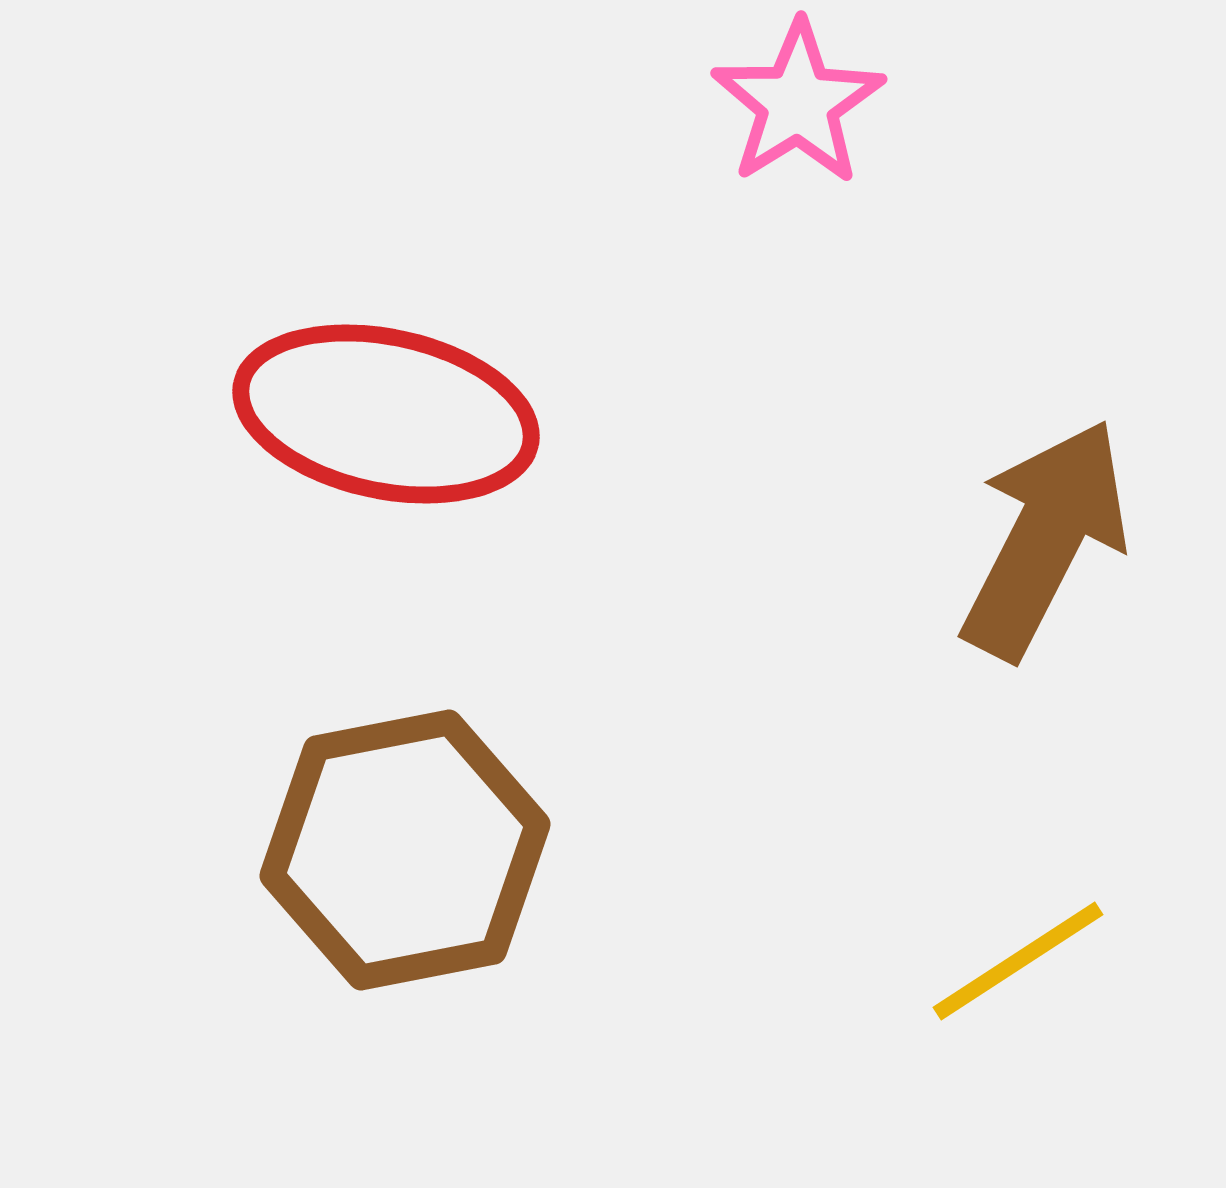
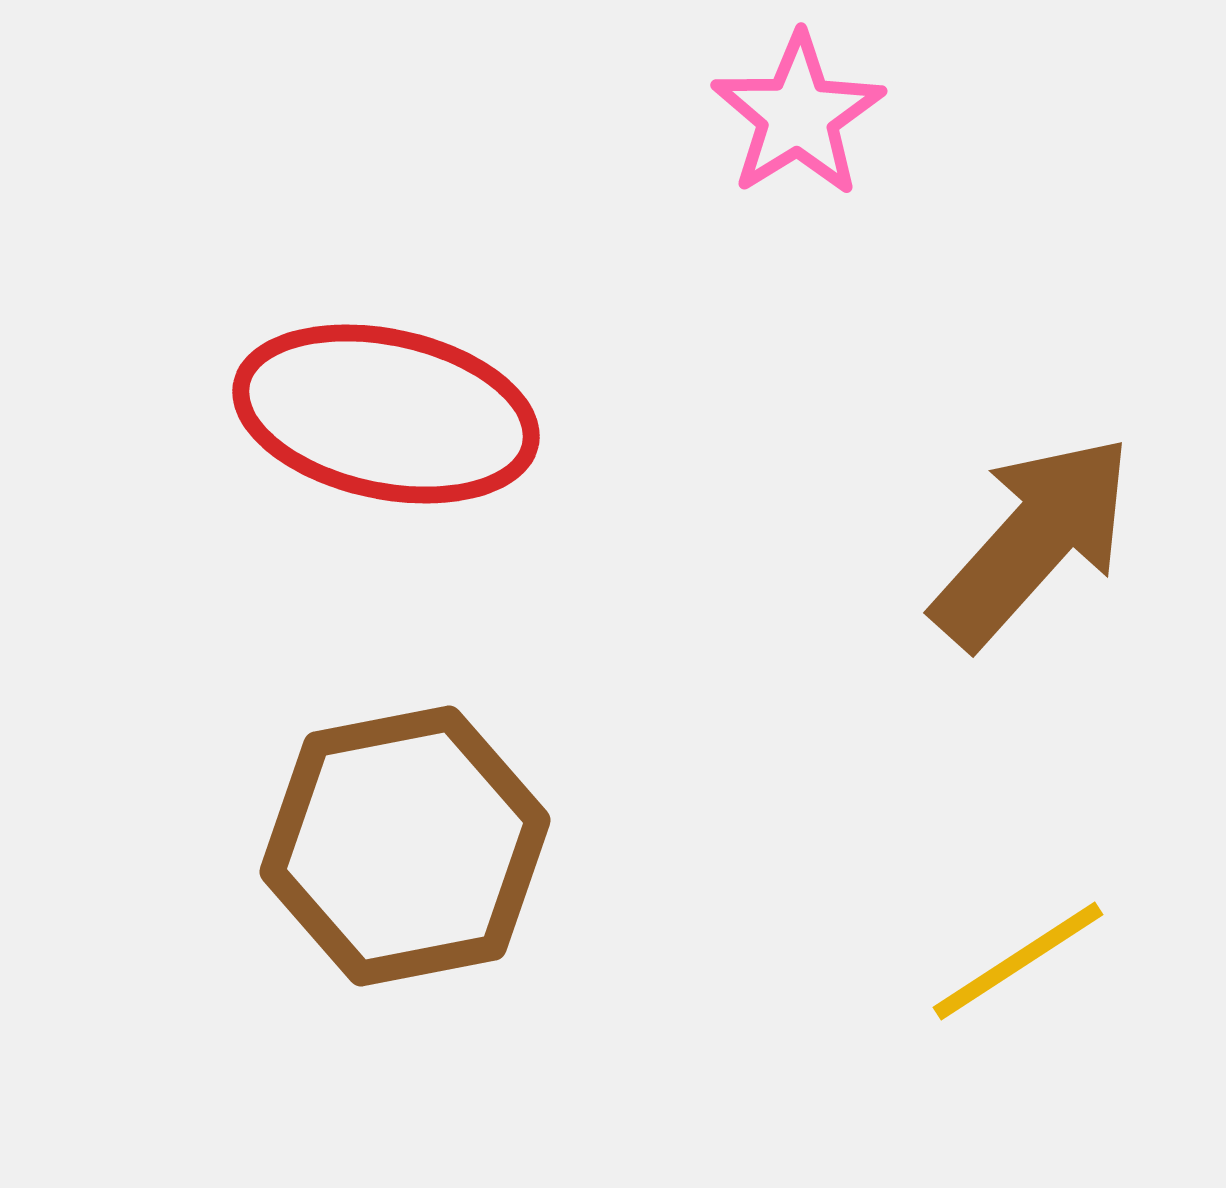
pink star: moved 12 px down
brown arrow: moved 12 px left, 2 px down; rotated 15 degrees clockwise
brown hexagon: moved 4 px up
